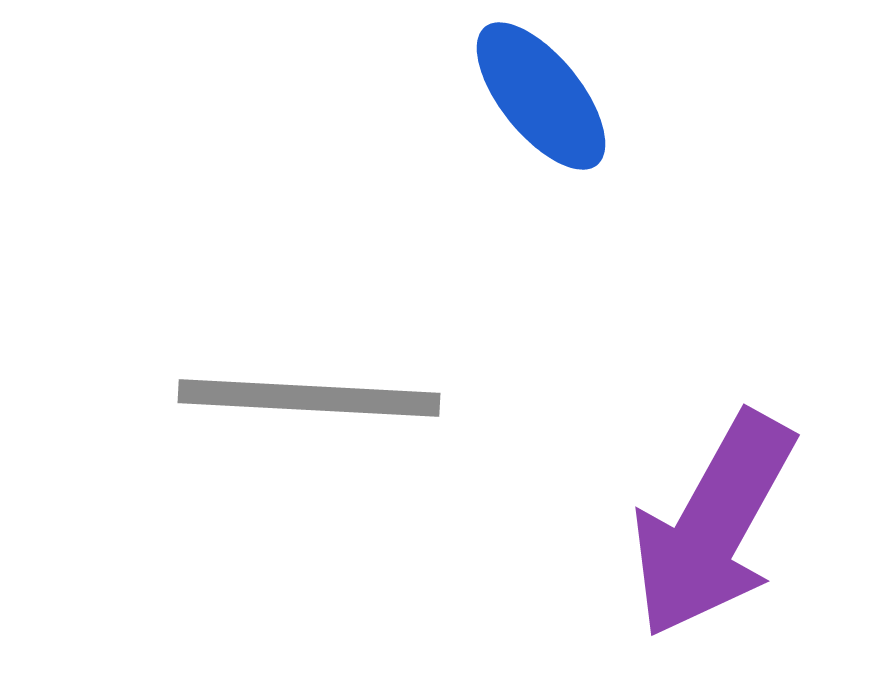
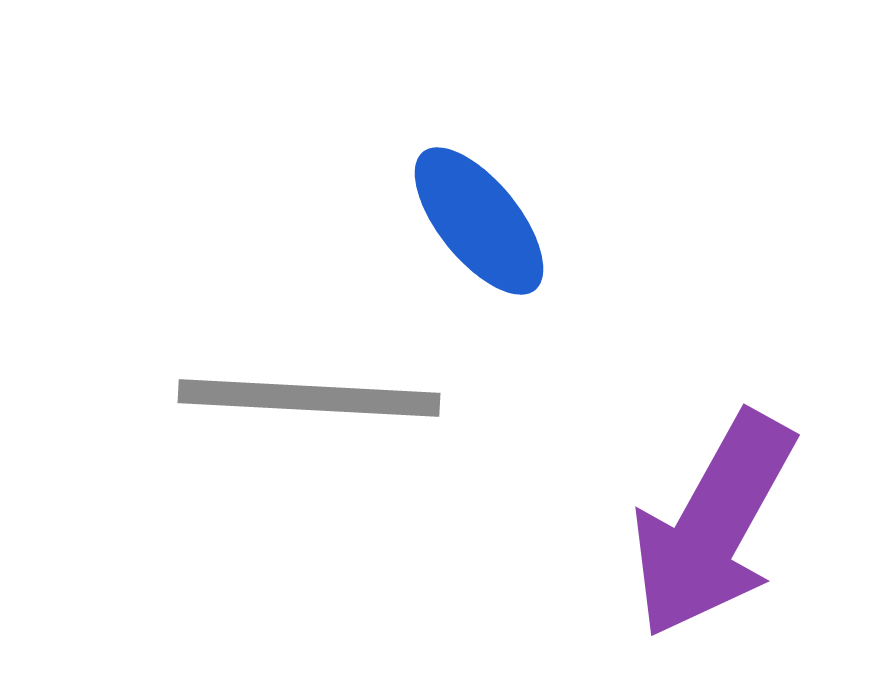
blue ellipse: moved 62 px left, 125 px down
